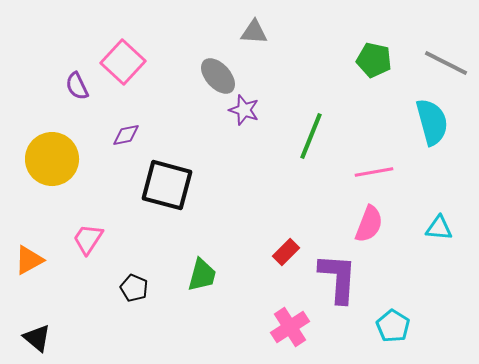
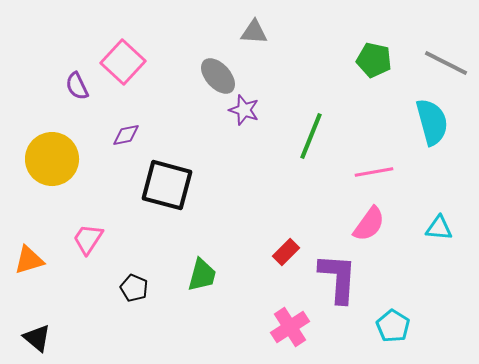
pink semicircle: rotated 15 degrees clockwise
orange triangle: rotated 12 degrees clockwise
